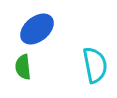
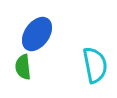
blue ellipse: moved 5 px down; rotated 16 degrees counterclockwise
